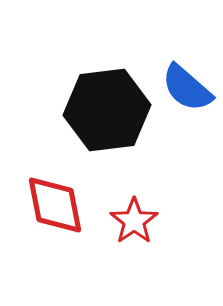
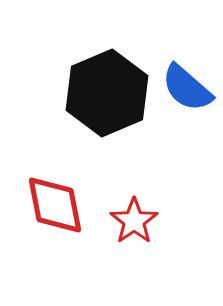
black hexagon: moved 17 px up; rotated 16 degrees counterclockwise
